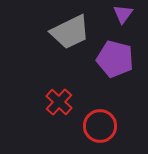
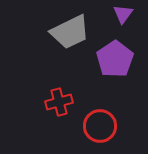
purple pentagon: rotated 24 degrees clockwise
red cross: rotated 32 degrees clockwise
